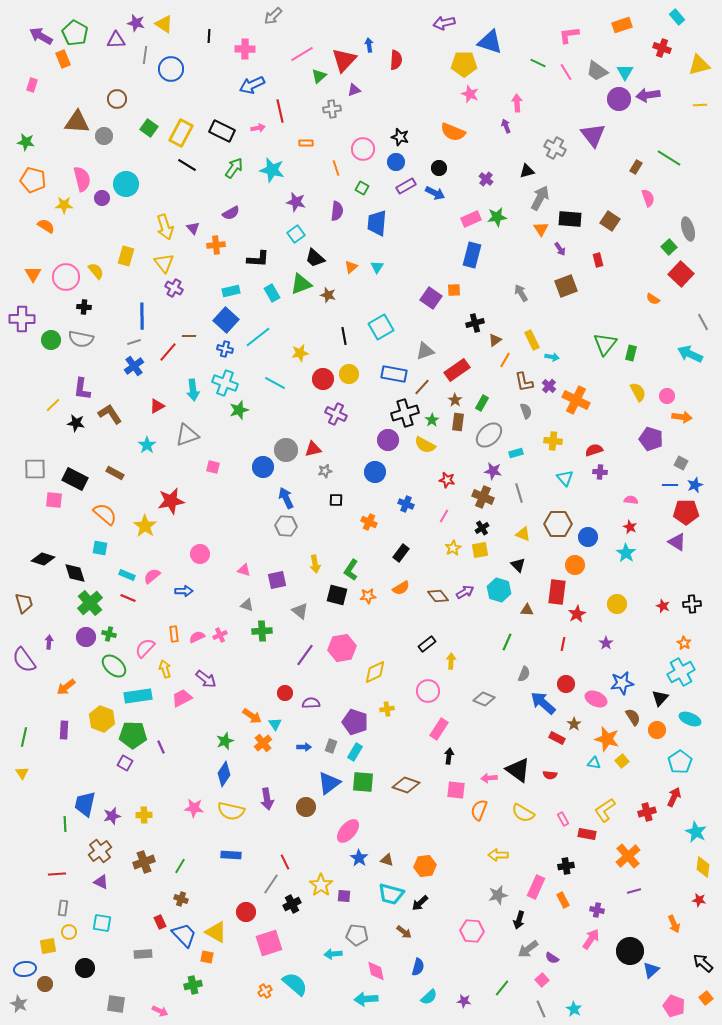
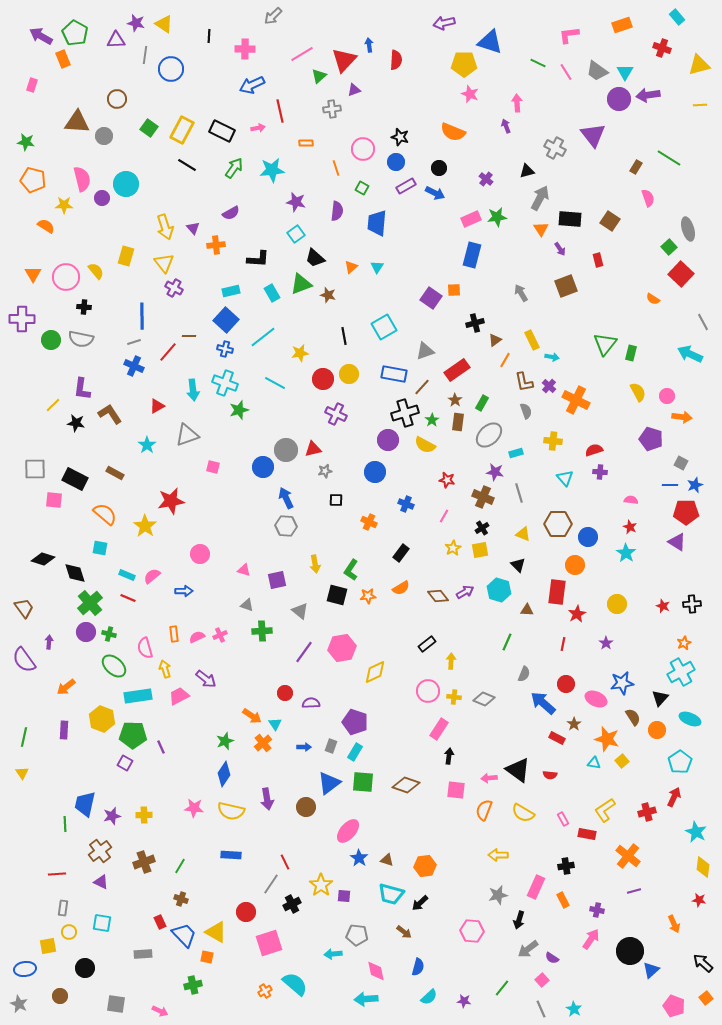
yellow rectangle at (181, 133): moved 1 px right, 3 px up
cyan star at (272, 170): rotated 20 degrees counterclockwise
cyan square at (381, 327): moved 3 px right
cyan line at (258, 337): moved 5 px right
blue cross at (134, 366): rotated 30 degrees counterclockwise
purple star at (493, 471): moved 2 px right, 1 px down
brown trapezoid at (24, 603): moved 5 px down; rotated 20 degrees counterclockwise
purple circle at (86, 637): moved 5 px up
orange star at (684, 643): rotated 16 degrees clockwise
pink semicircle at (145, 648): rotated 60 degrees counterclockwise
purple line at (305, 655): moved 1 px left, 3 px up
pink trapezoid at (182, 698): moved 3 px left, 2 px up
yellow cross at (387, 709): moved 67 px right, 12 px up; rotated 16 degrees clockwise
orange semicircle at (479, 810): moved 5 px right
orange cross at (628, 856): rotated 10 degrees counterclockwise
brown circle at (45, 984): moved 15 px right, 12 px down
